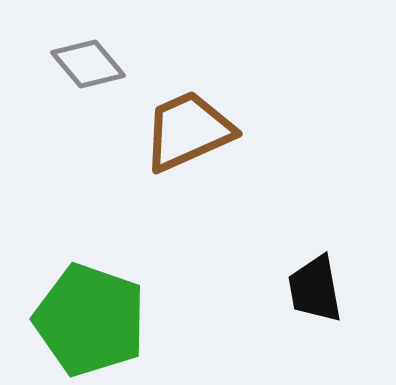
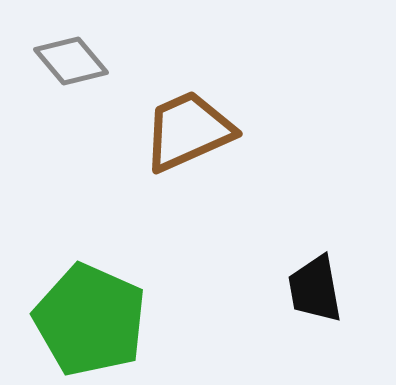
gray diamond: moved 17 px left, 3 px up
green pentagon: rotated 5 degrees clockwise
